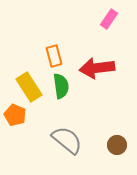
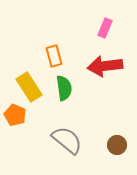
pink rectangle: moved 4 px left, 9 px down; rotated 12 degrees counterclockwise
red arrow: moved 8 px right, 2 px up
green semicircle: moved 3 px right, 2 px down
